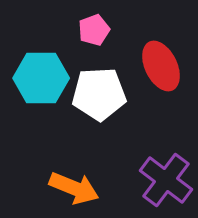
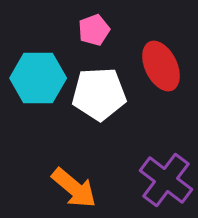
cyan hexagon: moved 3 px left
orange arrow: rotated 18 degrees clockwise
